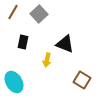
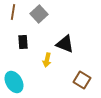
brown line: rotated 21 degrees counterclockwise
black rectangle: rotated 16 degrees counterclockwise
